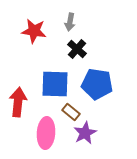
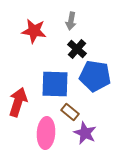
gray arrow: moved 1 px right, 1 px up
blue pentagon: moved 2 px left, 8 px up
red arrow: rotated 12 degrees clockwise
brown rectangle: moved 1 px left
purple star: rotated 20 degrees counterclockwise
